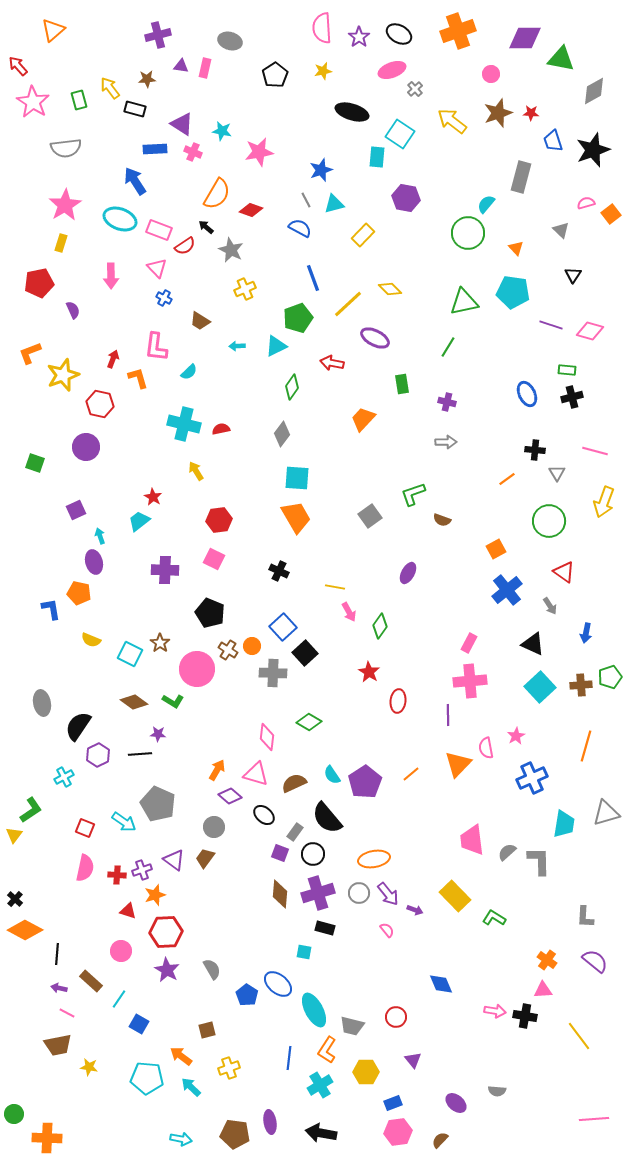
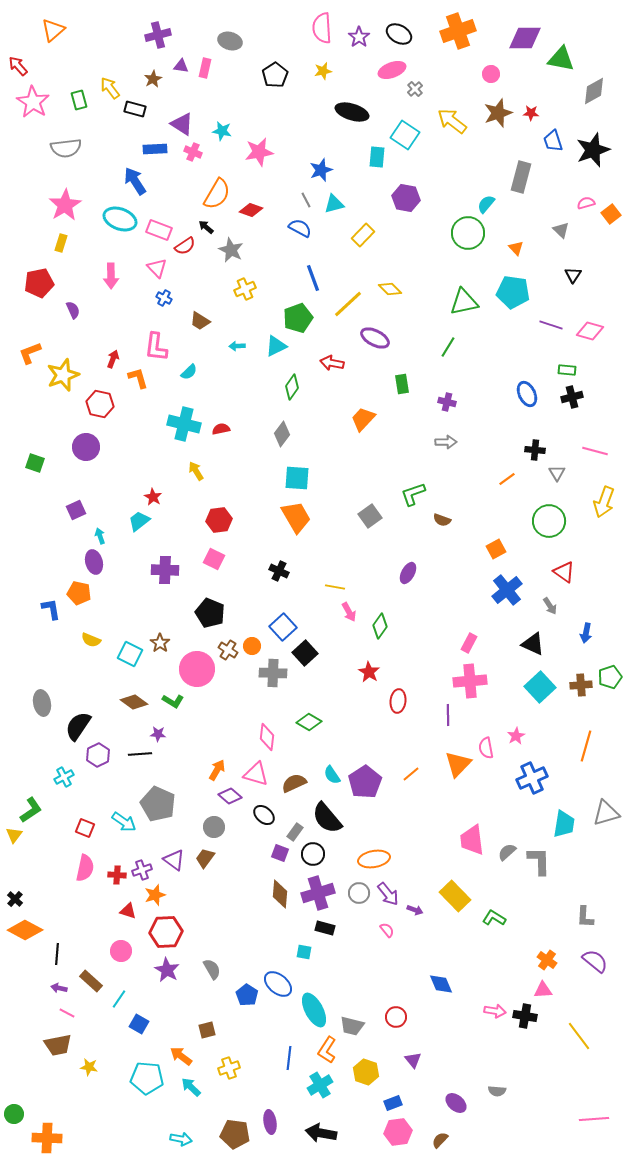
brown star at (147, 79): moved 6 px right; rotated 24 degrees counterclockwise
cyan square at (400, 134): moved 5 px right, 1 px down
yellow hexagon at (366, 1072): rotated 20 degrees clockwise
